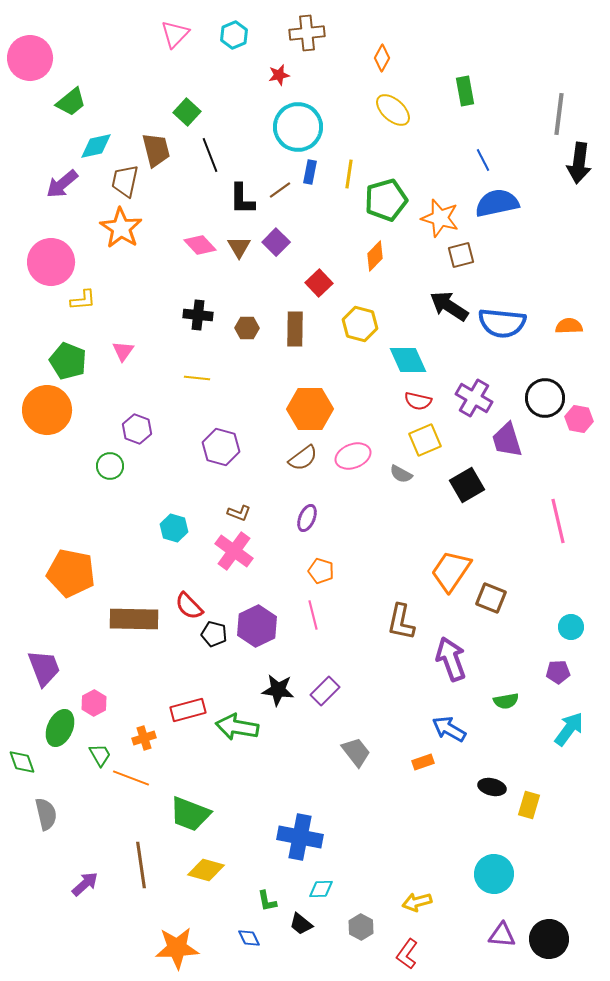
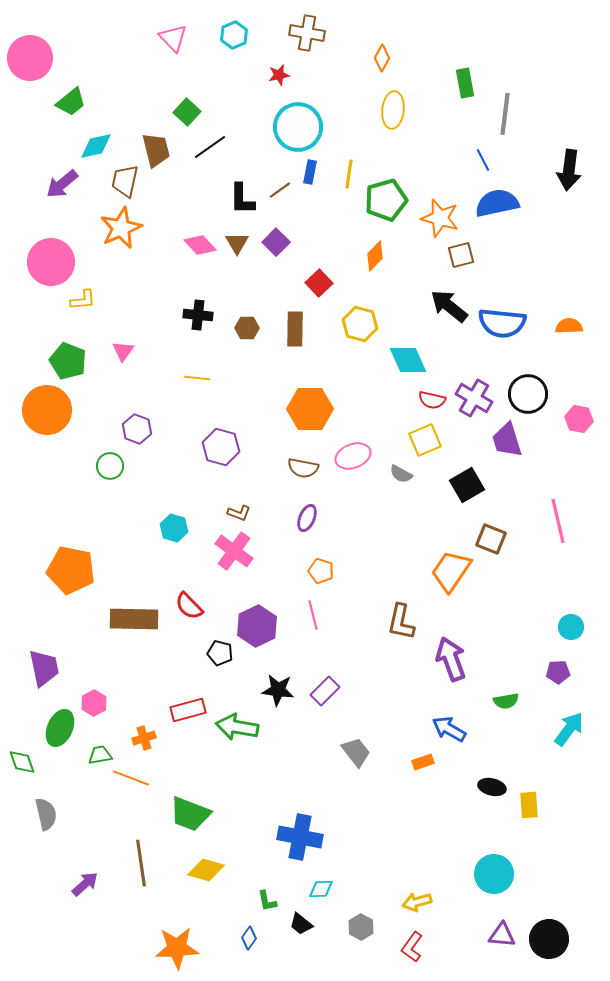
brown cross at (307, 33): rotated 16 degrees clockwise
pink triangle at (175, 34): moved 2 px left, 4 px down; rotated 28 degrees counterclockwise
green rectangle at (465, 91): moved 8 px up
yellow ellipse at (393, 110): rotated 54 degrees clockwise
gray line at (559, 114): moved 54 px left
black line at (210, 155): moved 8 px up; rotated 76 degrees clockwise
black arrow at (579, 163): moved 10 px left, 7 px down
orange star at (121, 228): rotated 15 degrees clockwise
brown triangle at (239, 247): moved 2 px left, 4 px up
black arrow at (449, 306): rotated 6 degrees clockwise
black circle at (545, 398): moved 17 px left, 4 px up
red semicircle at (418, 401): moved 14 px right, 1 px up
brown semicircle at (303, 458): moved 10 px down; rotated 48 degrees clockwise
orange pentagon at (71, 573): moved 3 px up
brown square at (491, 598): moved 59 px up
black pentagon at (214, 634): moved 6 px right, 19 px down
purple trapezoid at (44, 668): rotated 9 degrees clockwise
green trapezoid at (100, 755): rotated 70 degrees counterclockwise
yellow rectangle at (529, 805): rotated 20 degrees counterclockwise
brown line at (141, 865): moved 2 px up
blue diamond at (249, 938): rotated 60 degrees clockwise
red L-shape at (407, 954): moved 5 px right, 7 px up
